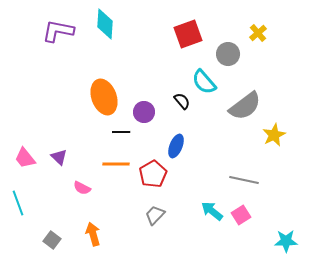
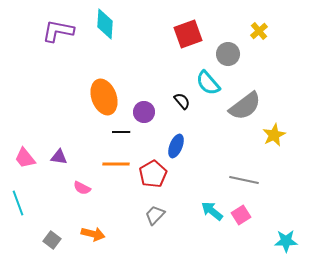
yellow cross: moved 1 px right, 2 px up
cyan semicircle: moved 4 px right, 1 px down
purple triangle: rotated 36 degrees counterclockwise
orange arrow: rotated 120 degrees clockwise
